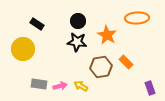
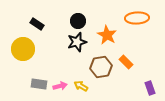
black star: rotated 24 degrees counterclockwise
